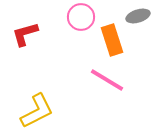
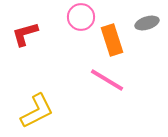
gray ellipse: moved 9 px right, 7 px down
